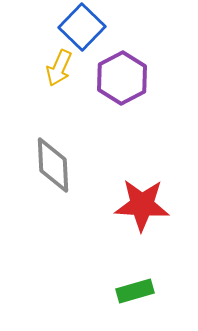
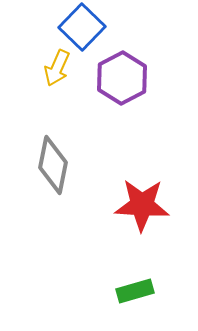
yellow arrow: moved 2 px left
gray diamond: rotated 14 degrees clockwise
